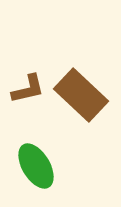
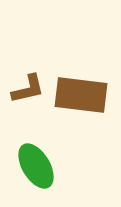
brown rectangle: rotated 36 degrees counterclockwise
